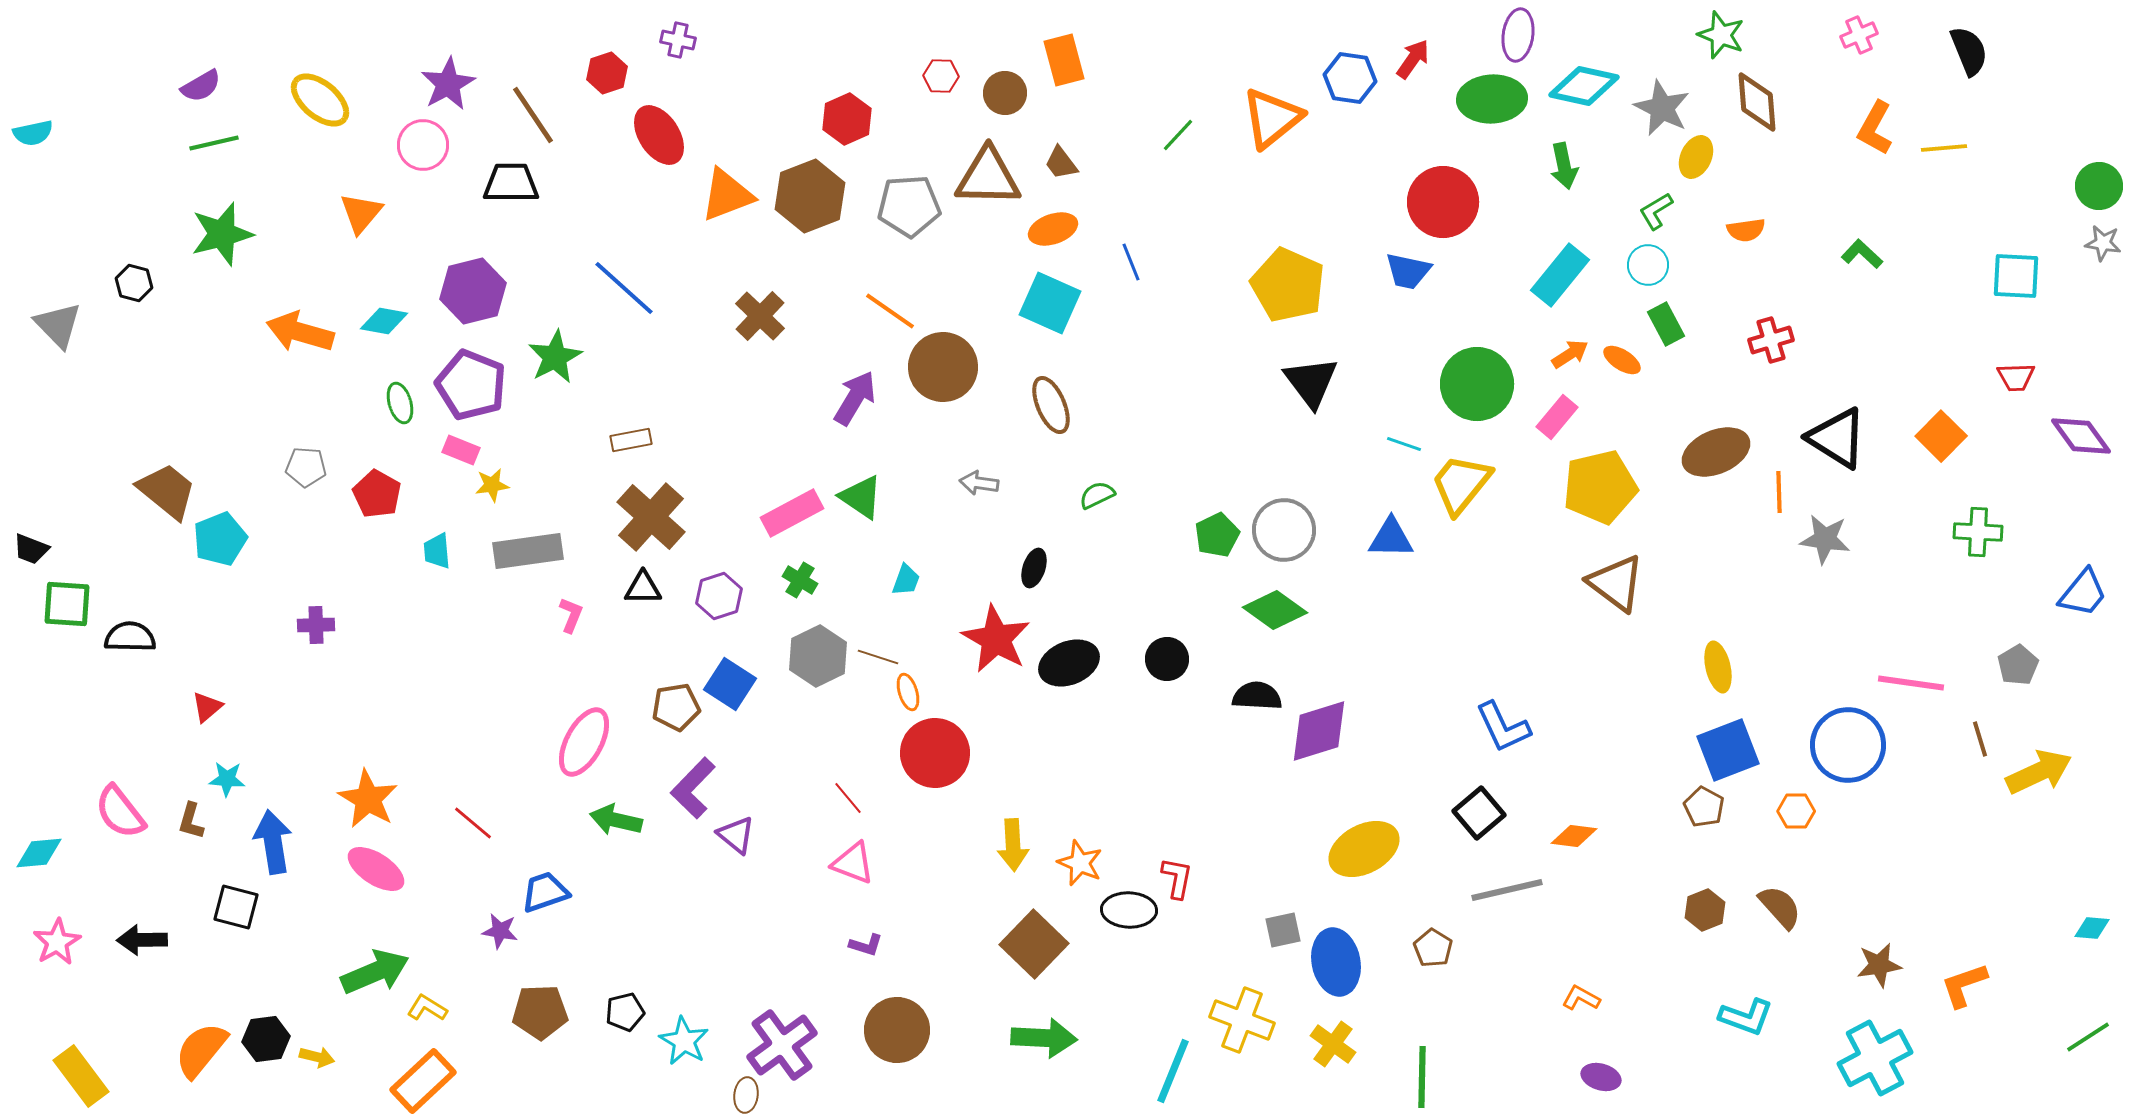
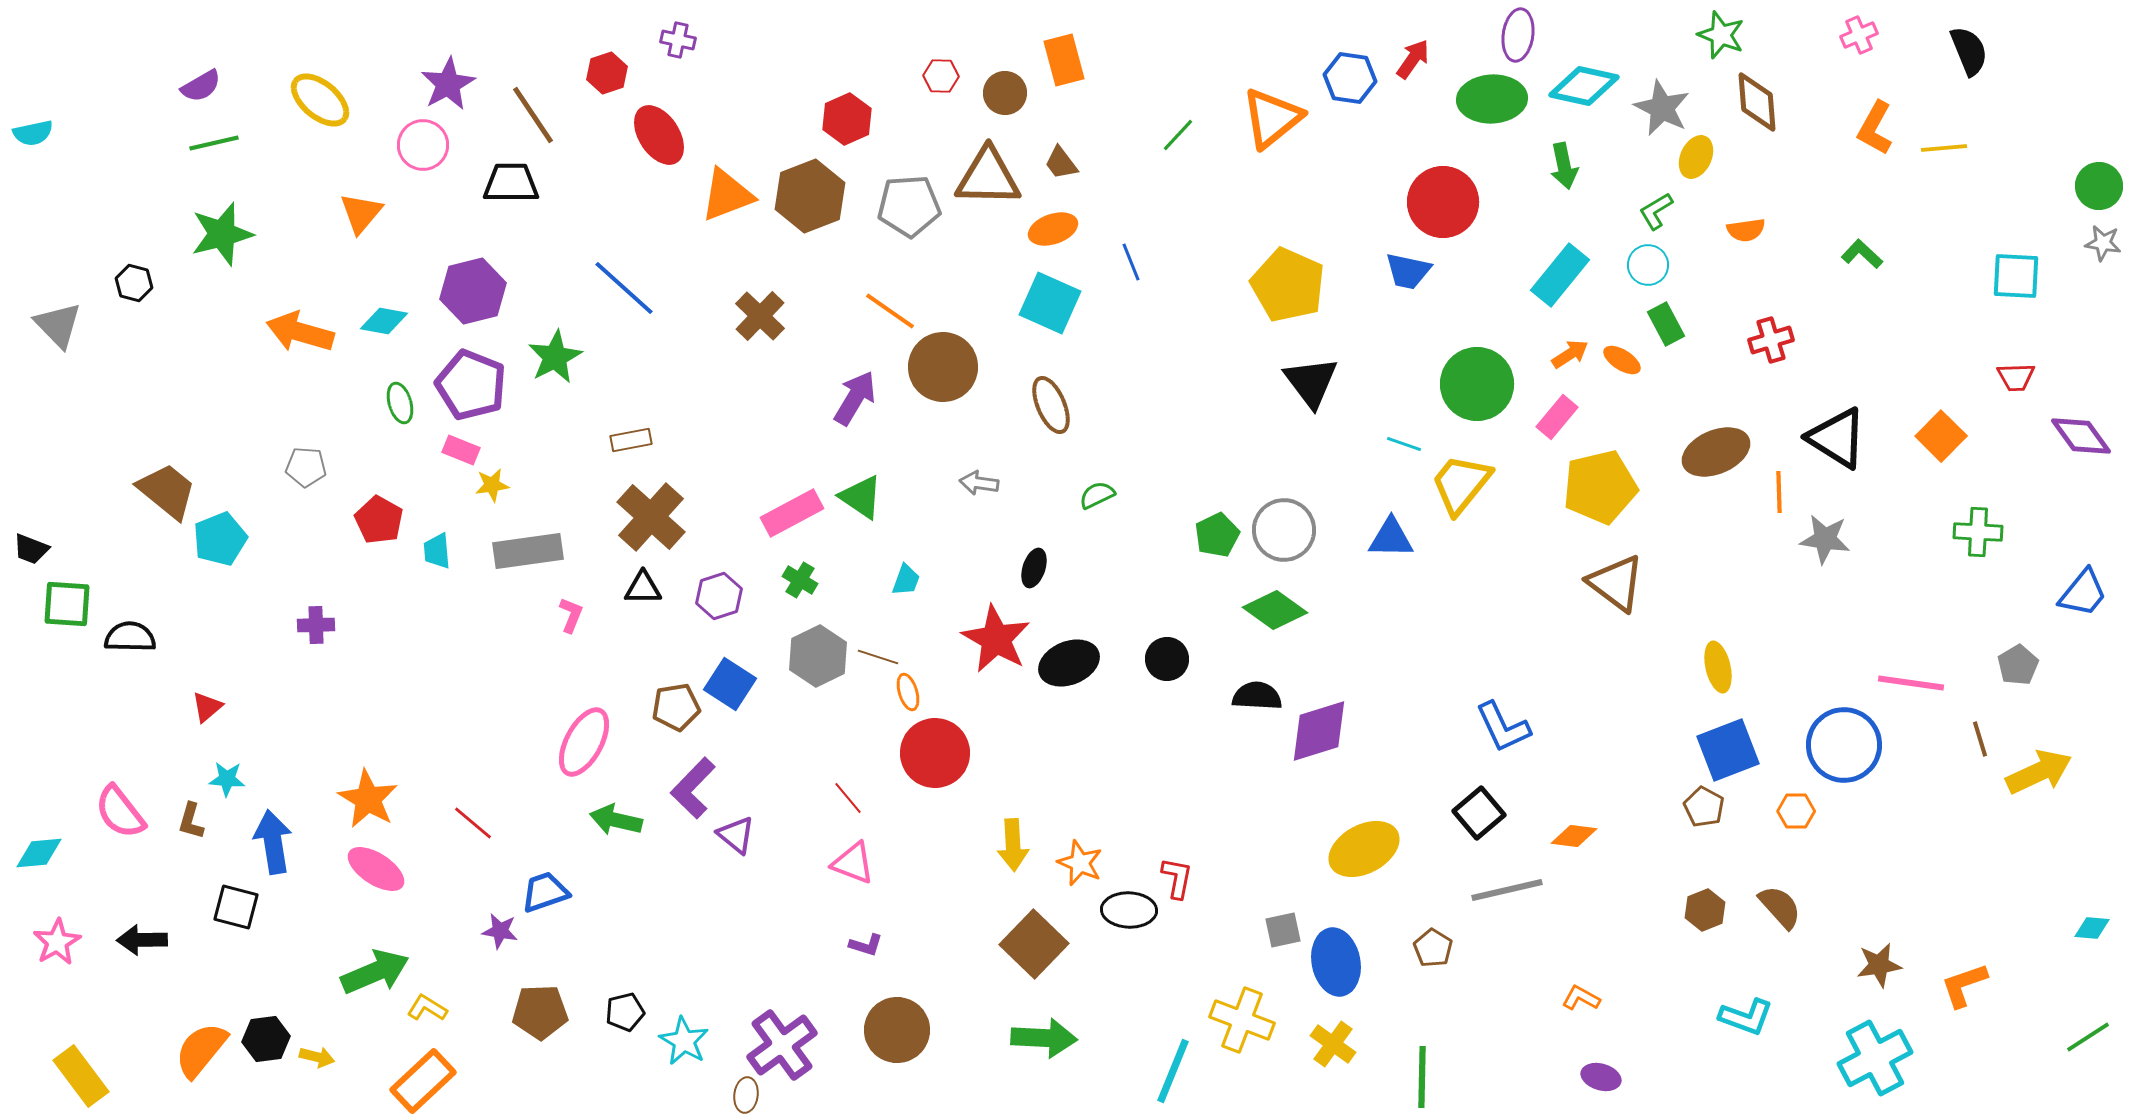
red pentagon at (377, 494): moved 2 px right, 26 px down
blue circle at (1848, 745): moved 4 px left
